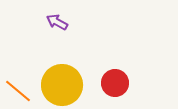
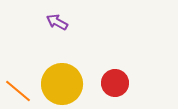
yellow circle: moved 1 px up
